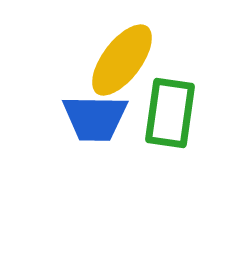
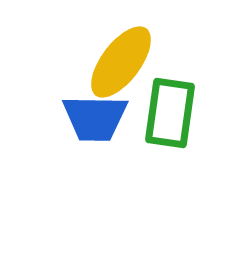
yellow ellipse: moved 1 px left, 2 px down
